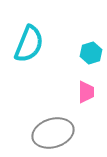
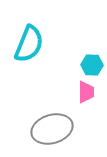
cyan hexagon: moved 1 px right, 12 px down; rotated 20 degrees clockwise
gray ellipse: moved 1 px left, 4 px up
